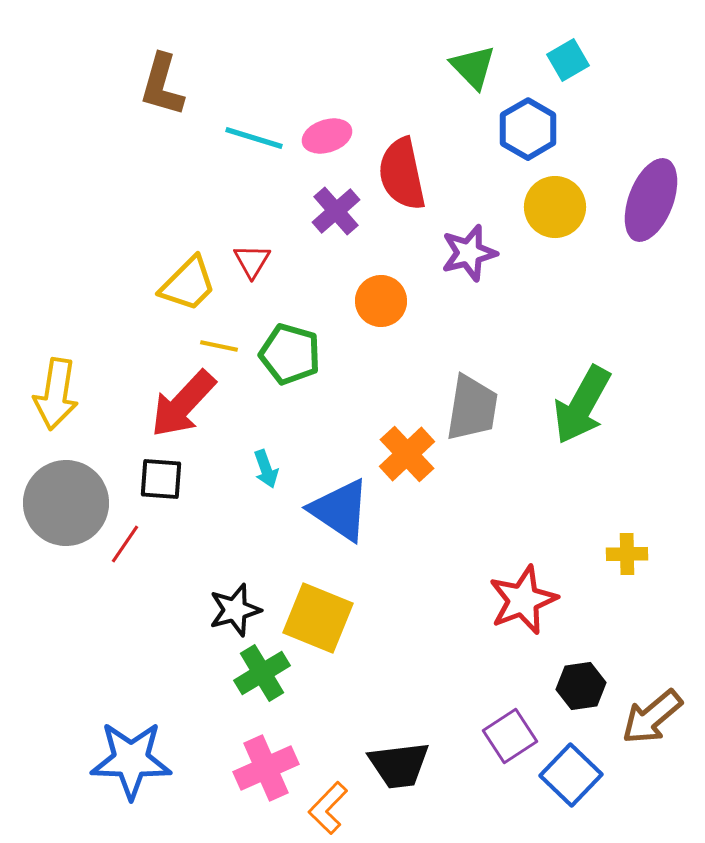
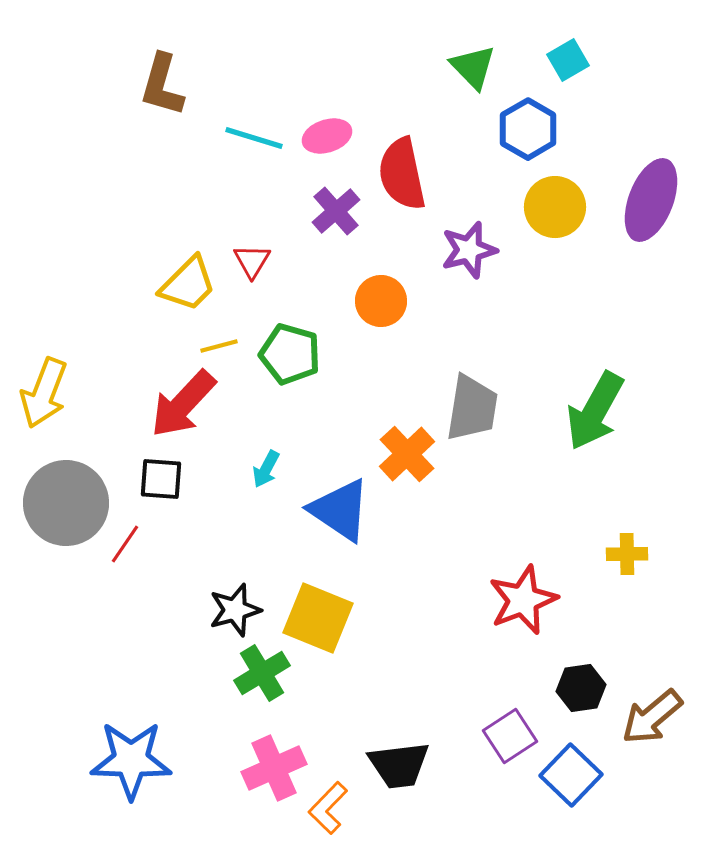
purple star: moved 3 px up
yellow line: rotated 27 degrees counterclockwise
yellow arrow: moved 12 px left, 1 px up; rotated 12 degrees clockwise
green arrow: moved 13 px right, 6 px down
cyan arrow: rotated 48 degrees clockwise
black hexagon: moved 2 px down
pink cross: moved 8 px right
